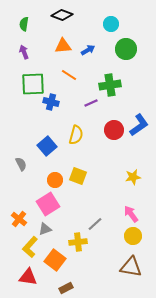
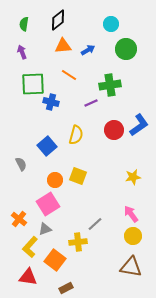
black diamond: moved 4 px left, 5 px down; rotated 60 degrees counterclockwise
purple arrow: moved 2 px left
